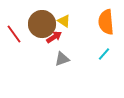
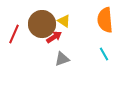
orange semicircle: moved 1 px left, 2 px up
red line: rotated 60 degrees clockwise
cyan line: rotated 72 degrees counterclockwise
